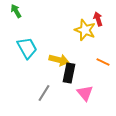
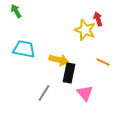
cyan trapezoid: moved 3 px left, 1 px down; rotated 50 degrees counterclockwise
